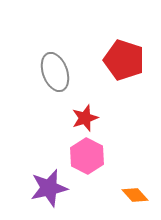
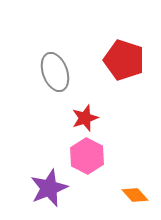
purple star: rotated 9 degrees counterclockwise
